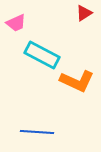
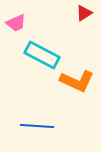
blue line: moved 6 px up
